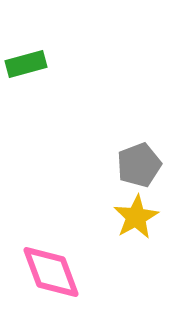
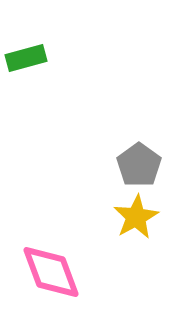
green rectangle: moved 6 px up
gray pentagon: rotated 15 degrees counterclockwise
